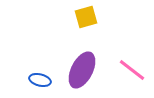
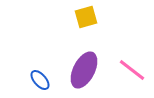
purple ellipse: moved 2 px right
blue ellipse: rotated 35 degrees clockwise
